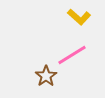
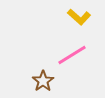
brown star: moved 3 px left, 5 px down
